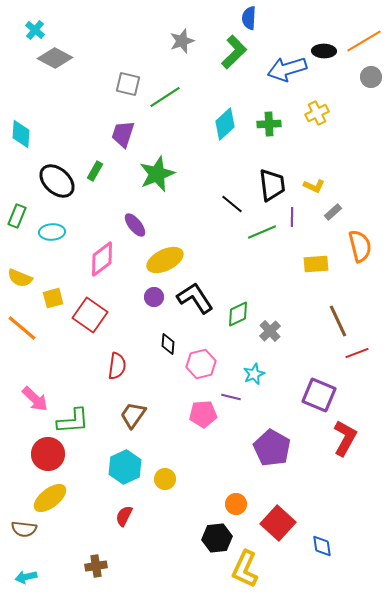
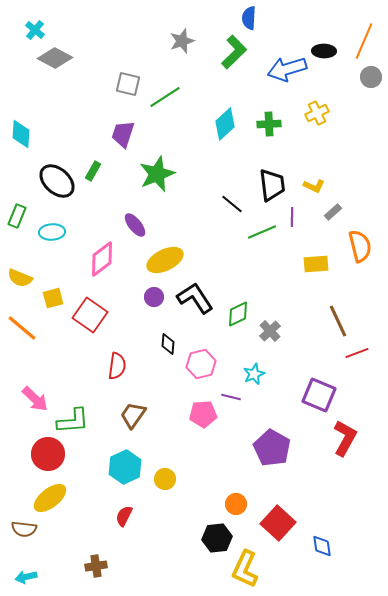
orange line at (364, 41): rotated 36 degrees counterclockwise
green rectangle at (95, 171): moved 2 px left
